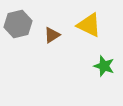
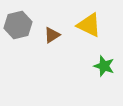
gray hexagon: moved 1 px down
